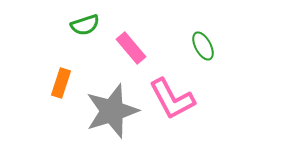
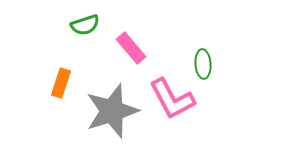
green ellipse: moved 18 px down; rotated 24 degrees clockwise
